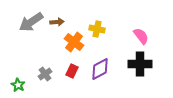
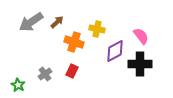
brown arrow: rotated 40 degrees counterclockwise
orange cross: rotated 18 degrees counterclockwise
purple diamond: moved 15 px right, 18 px up
